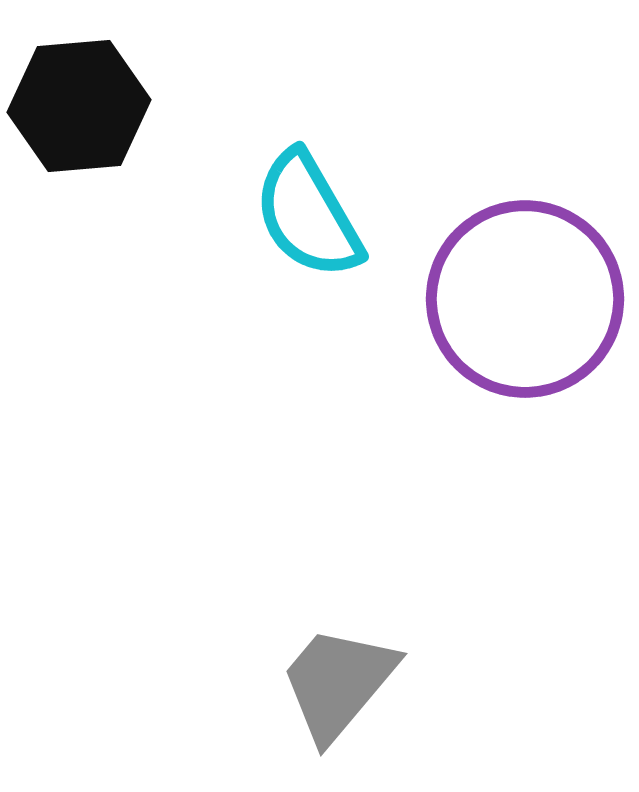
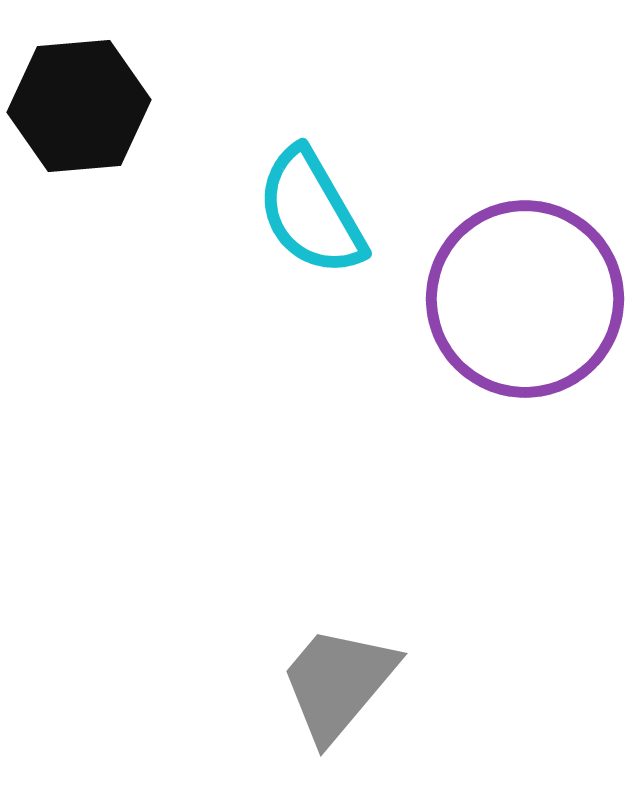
cyan semicircle: moved 3 px right, 3 px up
